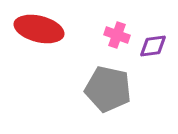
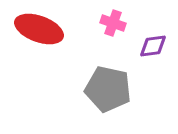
red ellipse: rotated 6 degrees clockwise
pink cross: moved 4 px left, 12 px up
